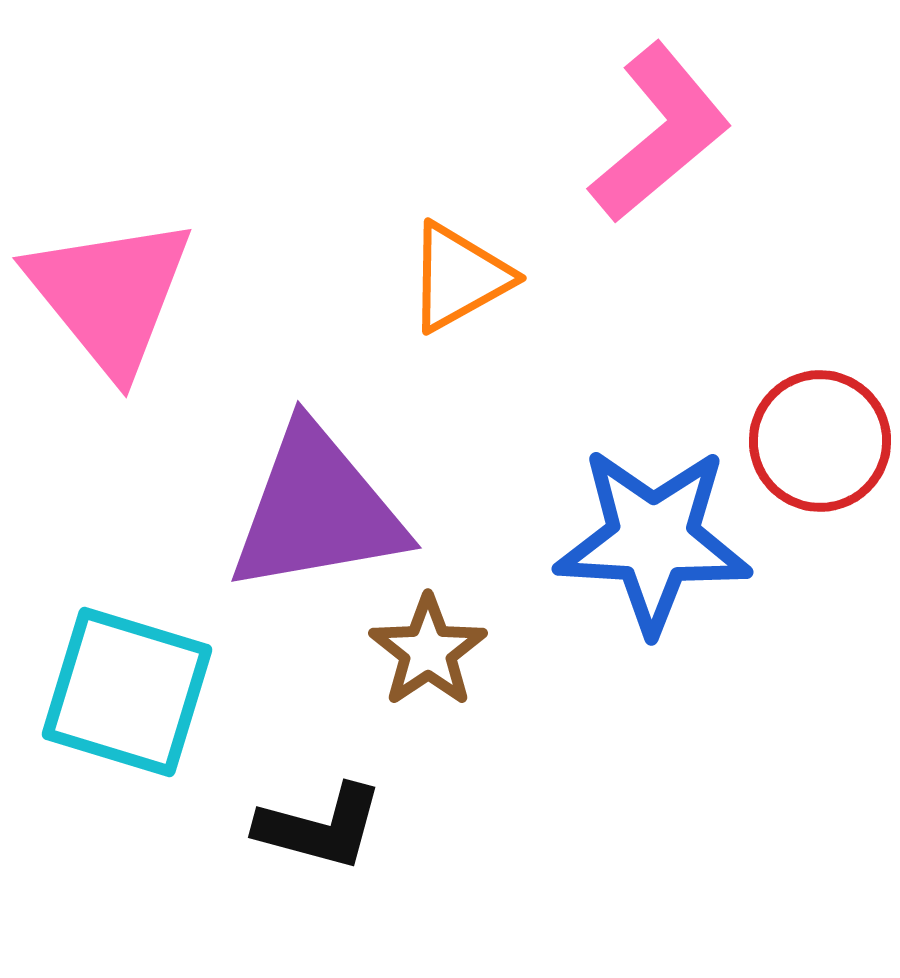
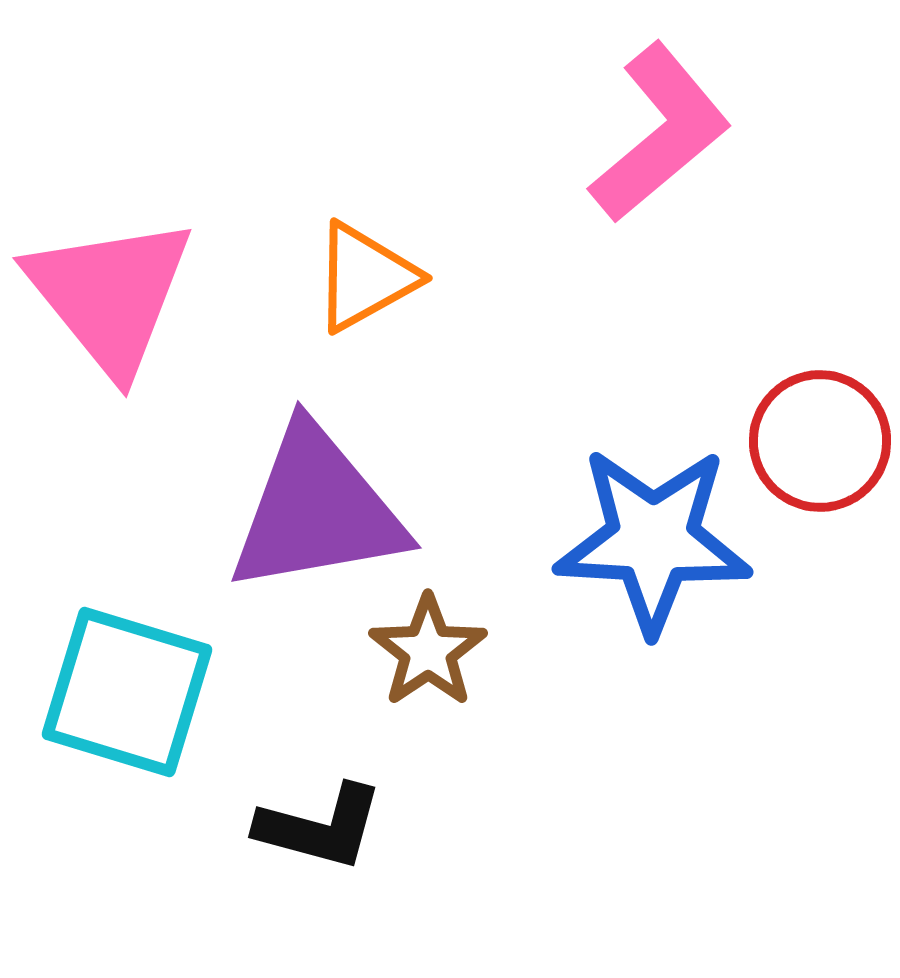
orange triangle: moved 94 px left
